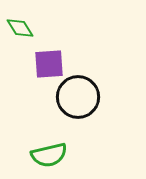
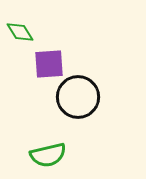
green diamond: moved 4 px down
green semicircle: moved 1 px left
